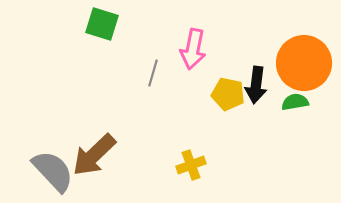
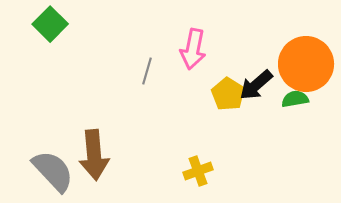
green square: moved 52 px left; rotated 28 degrees clockwise
orange circle: moved 2 px right, 1 px down
gray line: moved 6 px left, 2 px up
black arrow: rotated 42 degrees clockwise
yellow pentagon: rotated 20 degrees clockwise
green semicircle: moved 3 px up
brown arrow: rotated 51 degrees counterclockwise
yellow cross: moved 7 px right, 6 px down
